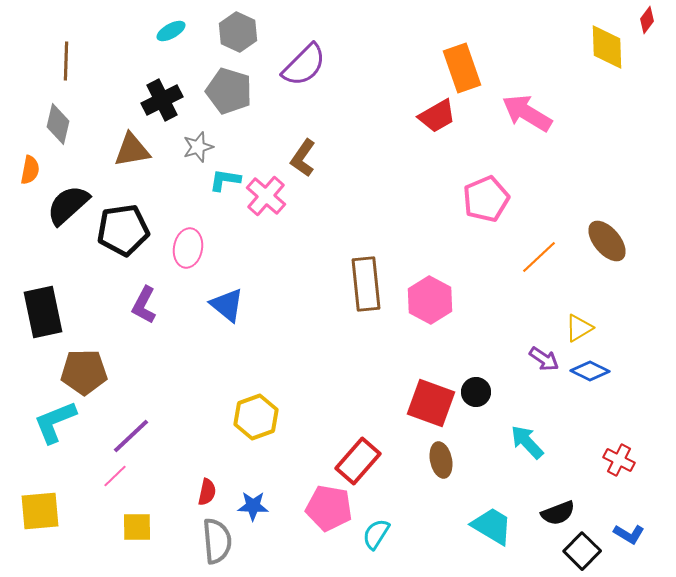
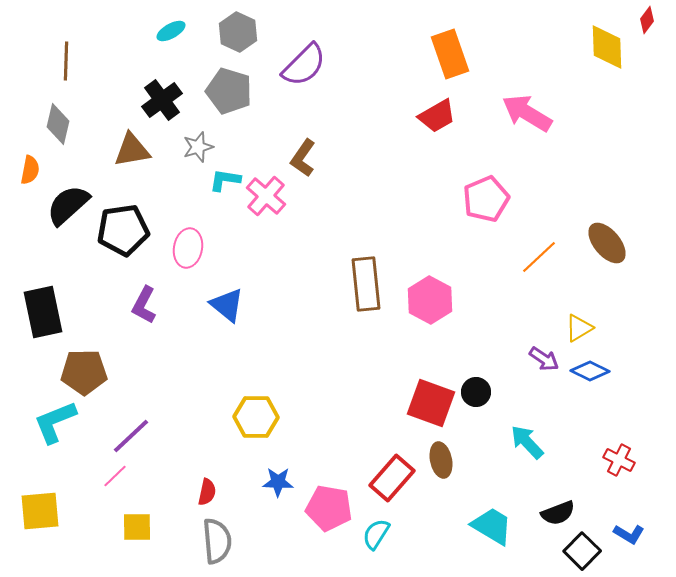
orange rectangle at (462, 68): moved 12 px left, 14 px up
black cross at (162, 100): rotated 9 degrees counterclockwise
brown ellipse at (607, 241): moved 2 px down
yellow hexagon at (256, 417): rotated 21 degrees clockwise
red rectangle at (358, 461): moved 34 px right, 17 px down
blue star at (253, 506): moved 25 px right, 24 px up
